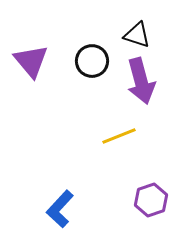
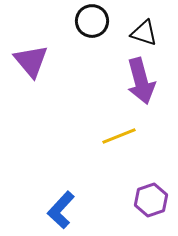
black triangle: moved 7 px right, 2 px up
black circle: moved 40 px up
blue L-shape: moved 1 px right, 1 px down
